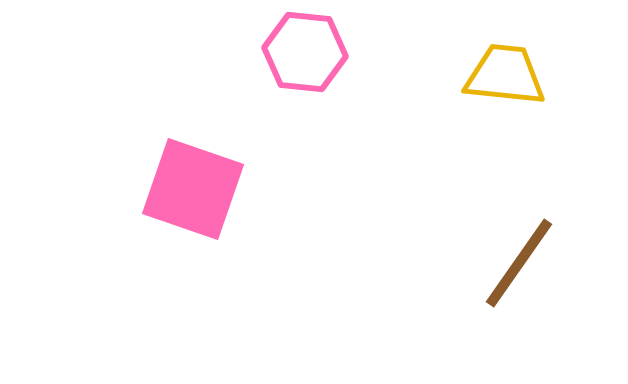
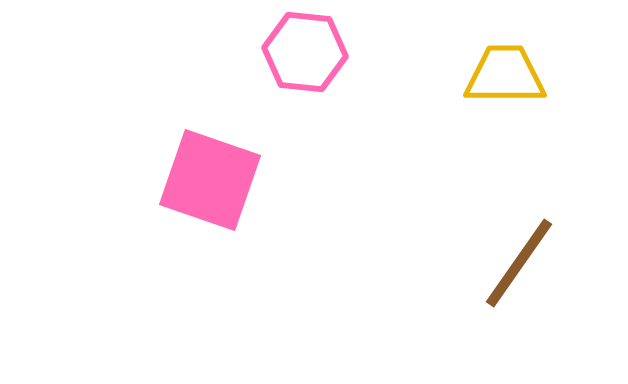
yellow trapezoid: rotated 6 degrees counterclockwise
pink square: moved 17 px right, 9 px up
